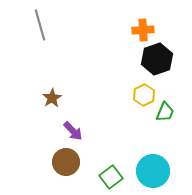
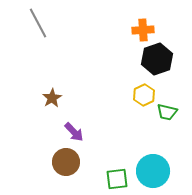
gray line: moved 2 px left, 2 px up; rotated 12 degrees counterclockwise
green trapezoid: moved 2 px right; rotated 80 degrees clockwise
purple arrow: moved 1 px right, 1 px down
green square: moved 6 px right, 2 px down; rotated 30 degrees clockwise
